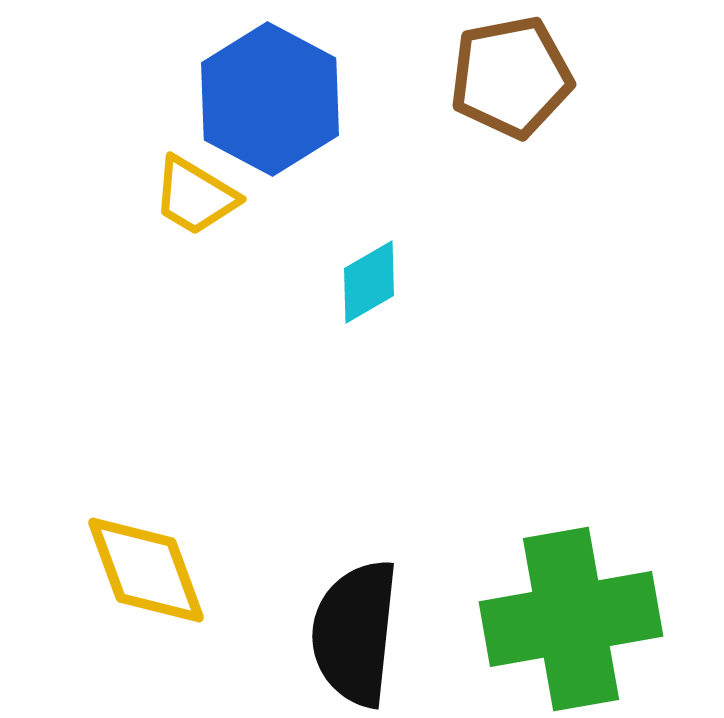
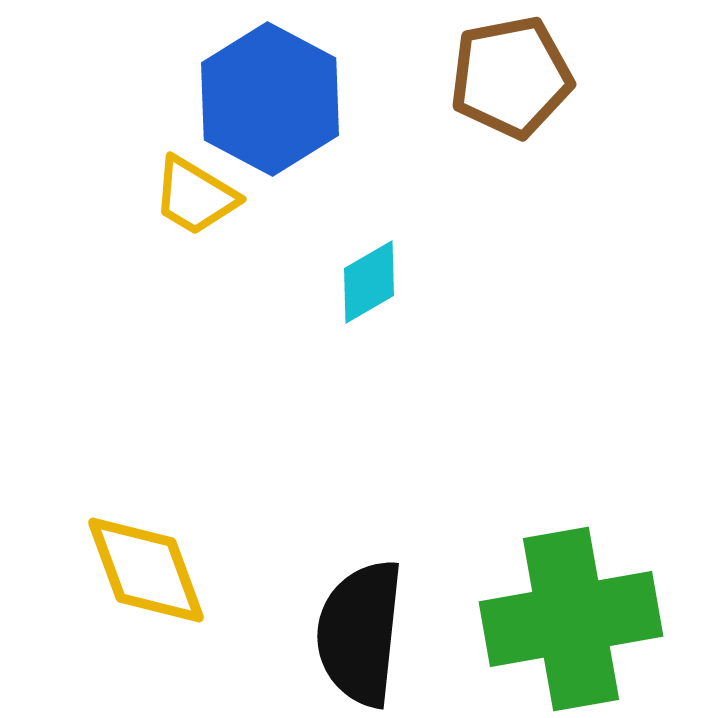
black semicircle: moved 5 px right
